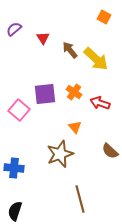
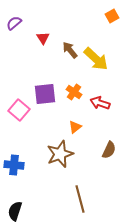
orange square: moved 8 px right, 1 px up; rotated 32 degrees clockwise
purple semicircle: moved 6 px up
orange triangle: rotated 32 degrees clockwise
brown semicircle: moved 1 px left, 1 px up; rotated 108 degrees counterclockwise
blue cross: moved 3 px up
